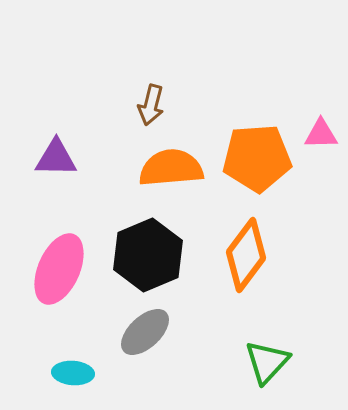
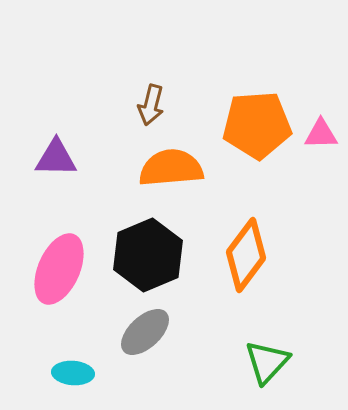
orange pentagon: moved 33 px up
